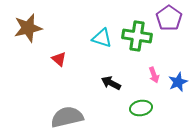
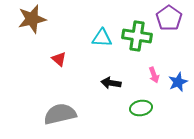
brown star: moved 4 px right, 9 px up
cyan triangle: rotated 15 degrees counterclockwise
black arrow: rotated 18 degrees counterclockwise
gray semicircle: moved 7 px left, 3 px up
